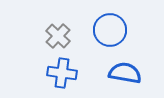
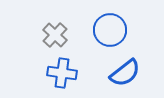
gray cross: moved 3 px left, 1 px up
blue semicircle: rotated 132 degrees clockwise
